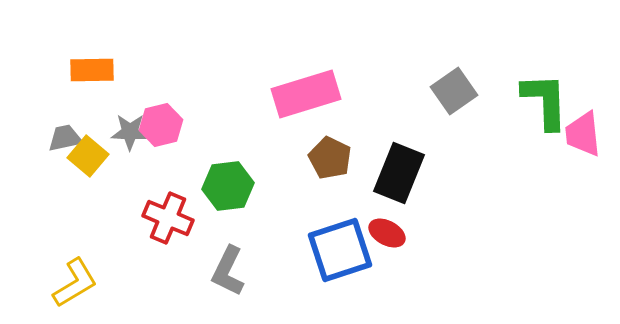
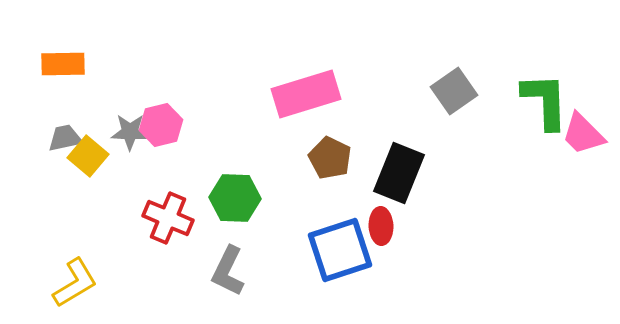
orange rectangle: moved 29 px left, 6 px up
pink trapezoid: rotated 39 degrees counterclockwise
green hexagon: moved 7 px right, 12 px down; rotated 9 degrees clockwise
red ellipse: moved 6 px left, 7 px up; rotated 60 degrees clockwise
